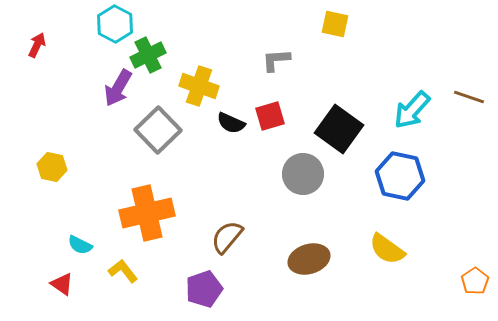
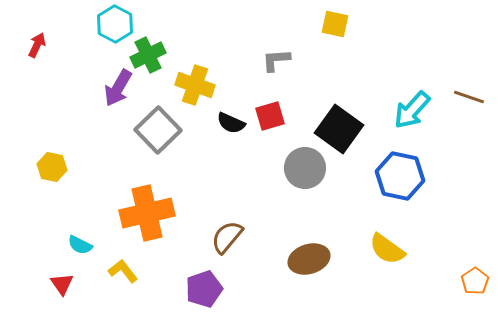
yellow cross: moved 4 px left, 1 px up
gray circle: moved 2 px right, 6 px up
red triangle: rotated 20 degrees clockwise
